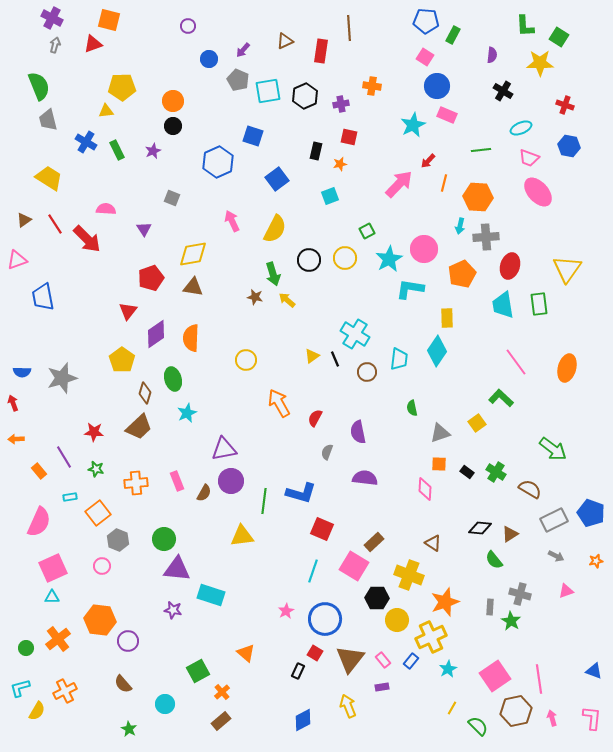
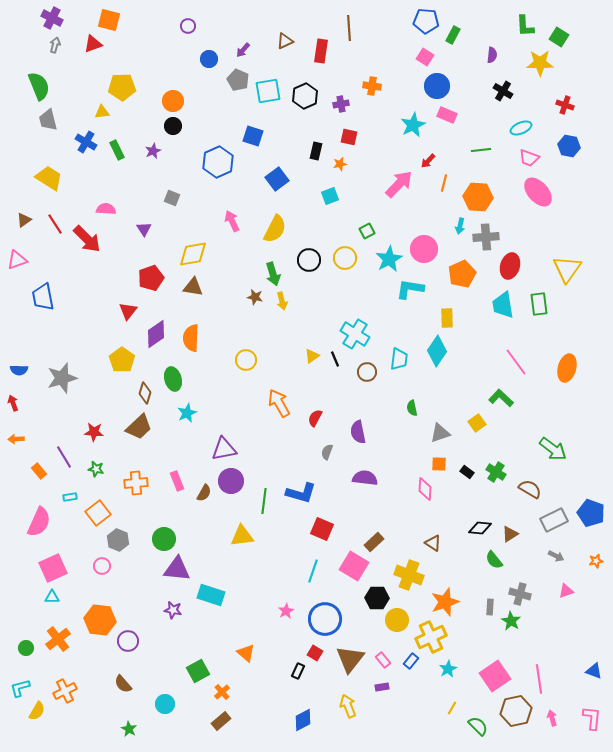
yellow triangle at (106, 111): moved 4 px left, 1 px down
yellow arrow at (287, 300): moved 5 px left, 1 px down; rotated 144 degrees counterclockwise
blue semicircle at (22, 372): moved 3 px left, 2 px up
